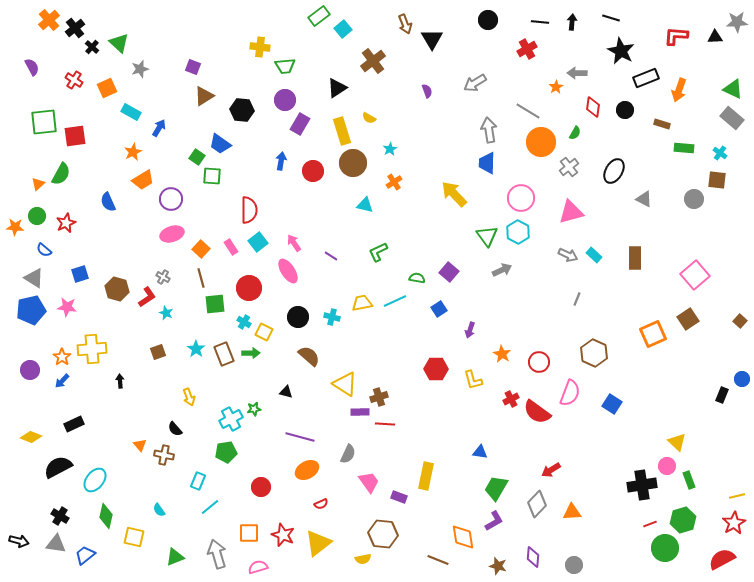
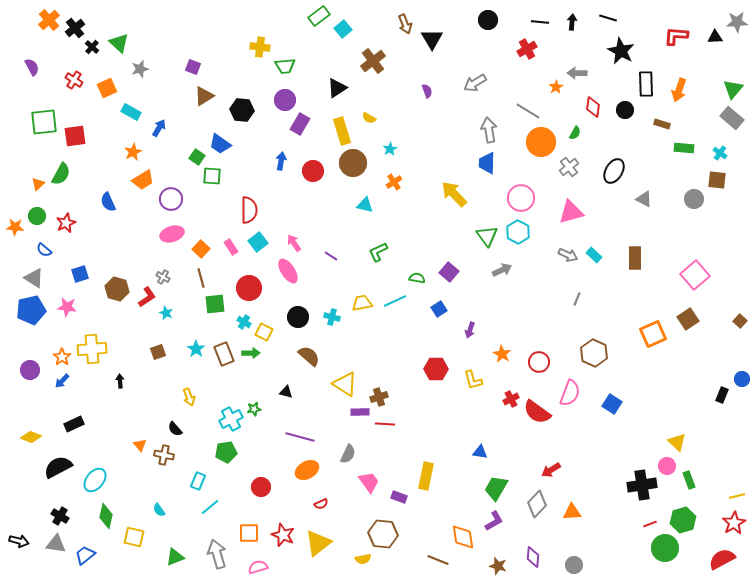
black line at (611, 18): moved 3 px left
black rectangle at (646, 78): moved 6 px down; rotated 70 degrees counterclockwise
green triangle at (733, 89): rotated 45 degrees clockwise
